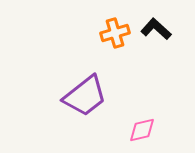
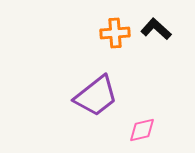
orange cross: rotated 12 degrees clockwise
purple trapezoid: moved 11 px right
